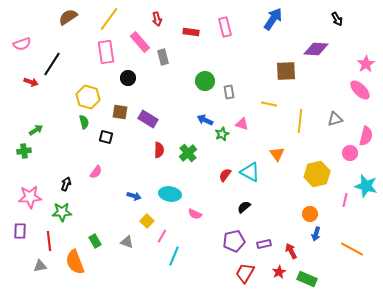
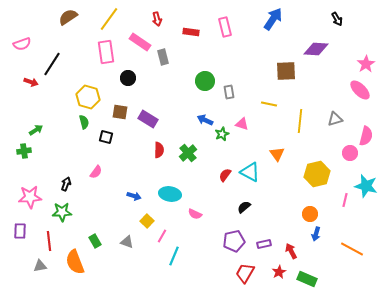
pink rectangle at (140, 42): rotated 15 degrees counterclockwise
